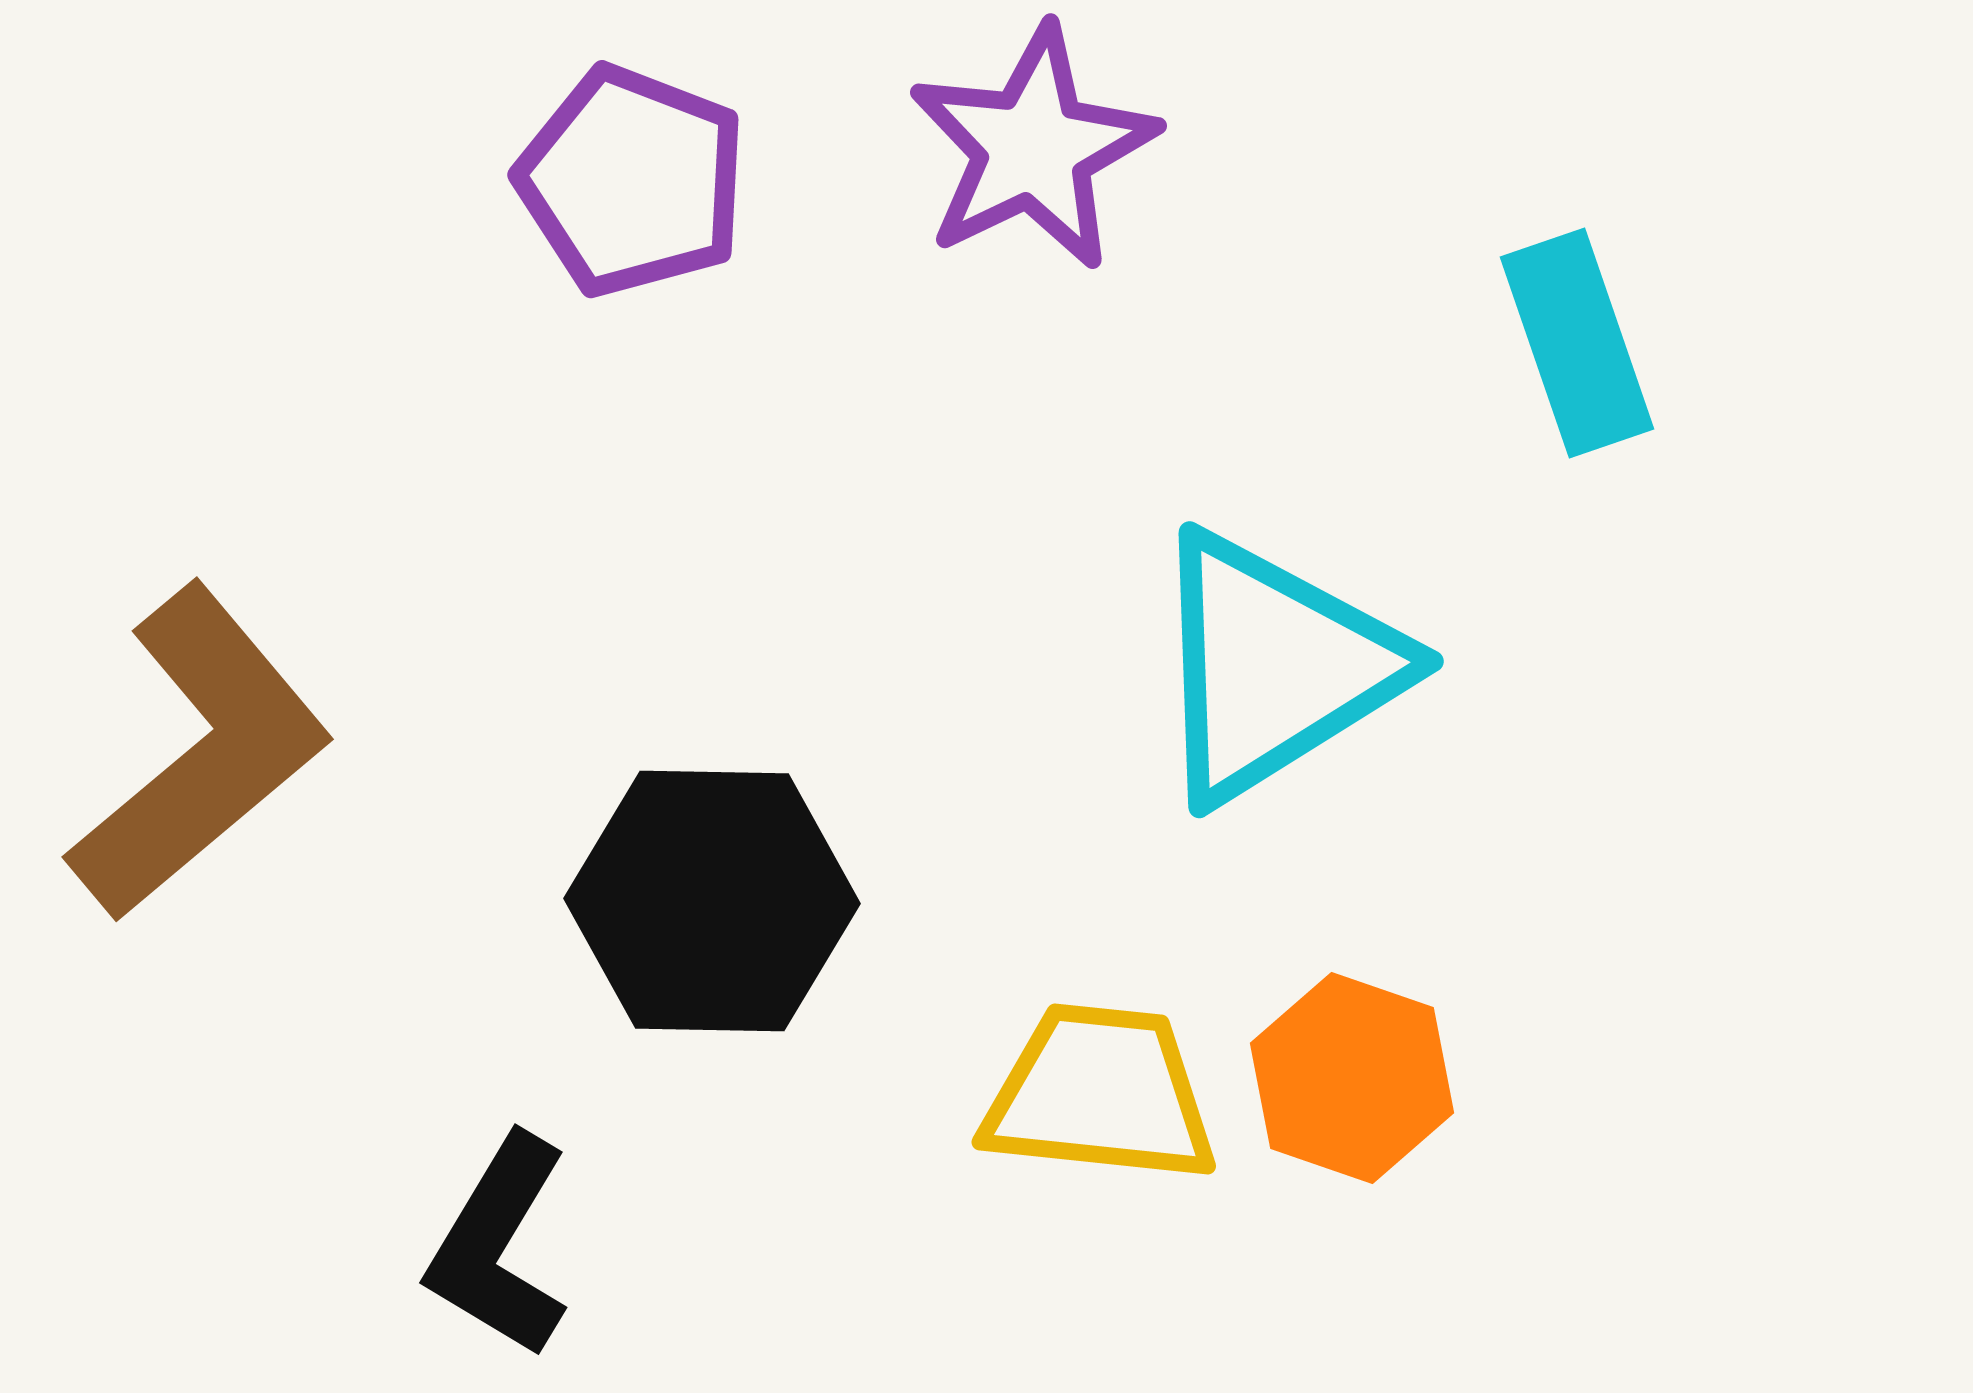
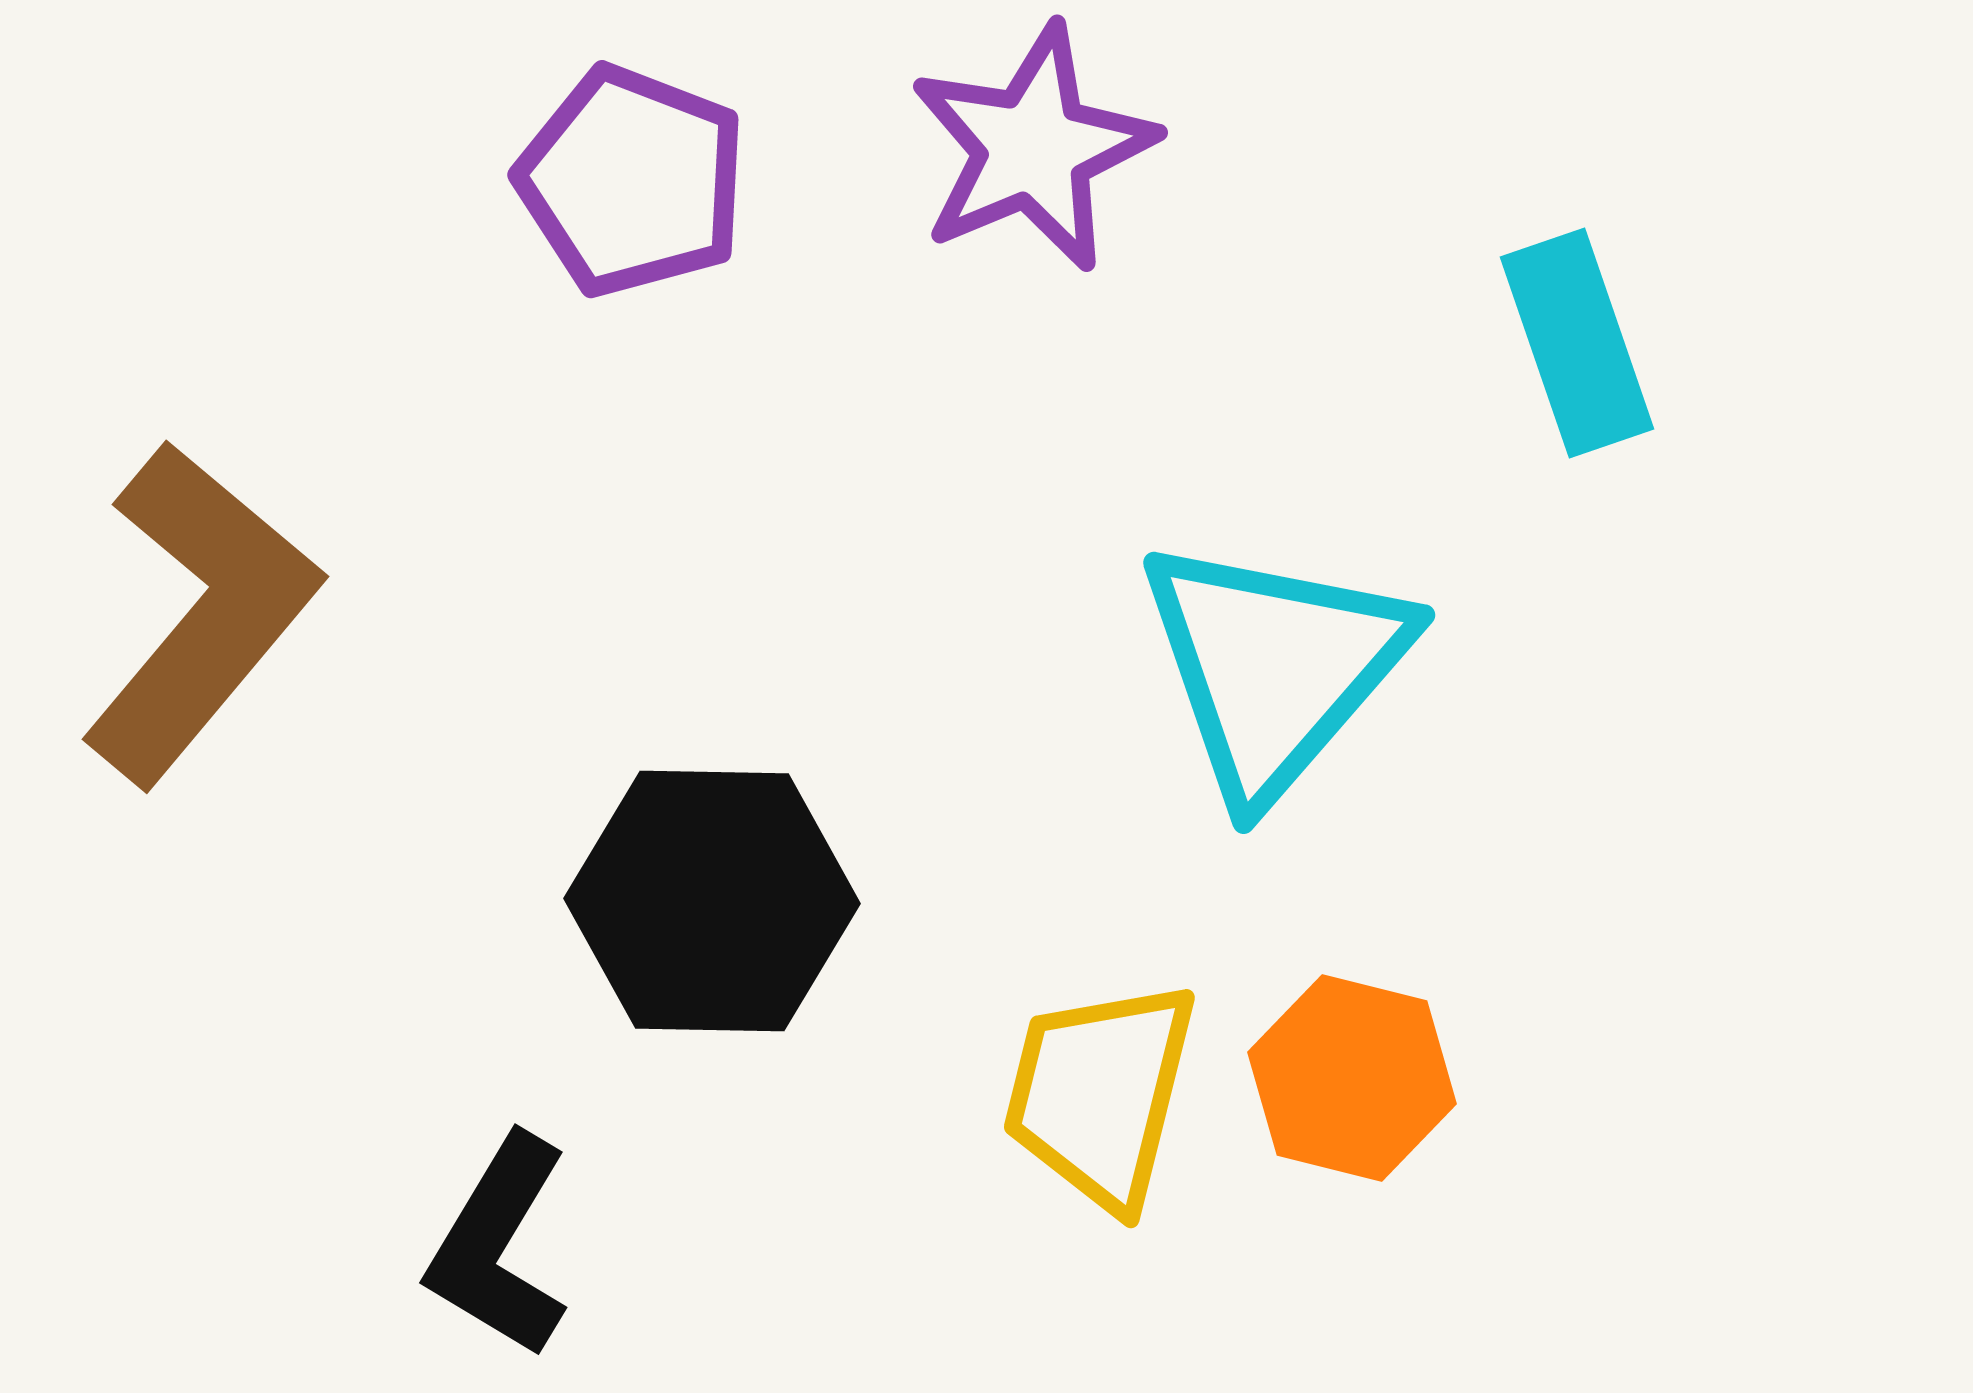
purple star: rotated 3 degrees clockwise
cyan triangle: rotated 17 degrees counterclockwise
brown L-shape: moved 140 px up; rotated 10 degrees counterclockwise
orange hexagon: rotated 5 degrees counterclockwise
yellow trapezoid: rotated 82 degrees counterclockwise
